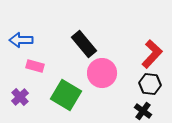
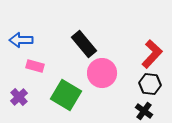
purple cross: moved 1 px left
black cross: moved 1 px right
